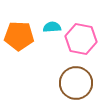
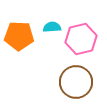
pink hexagon: rotated 24 degrees counterclockwise
brown circle: moved 1 px up
